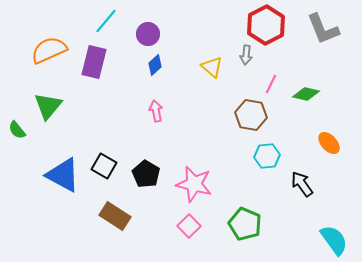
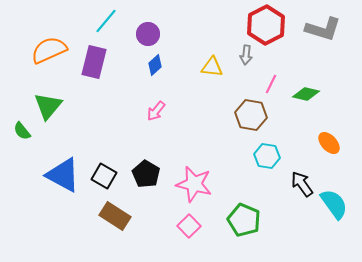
gray L-shape: rotated 51 degrees counterclockwise
yellow triangle: rotated 35 degrees counterclockwise
pink arrow: rotated 130 degrees counterclockwise
green semicircle: moved 5 px right, 1 px down
cyan hexagon: rotated 15 degrees clockwise
black square: moved 10 px down
green pentagon: moved 1 px left, 4 px up
cyan semicircle: moved 36 px up
